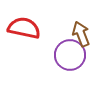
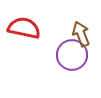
purple circle: moved 2 px right
